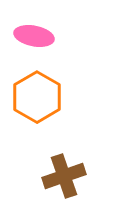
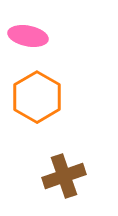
pink ellipse: moved 6 px left
